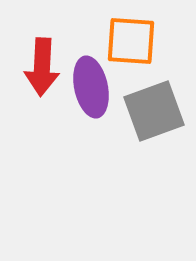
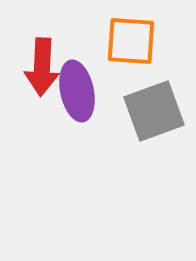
purple ellipse: moved 14 px left, 4 px down
